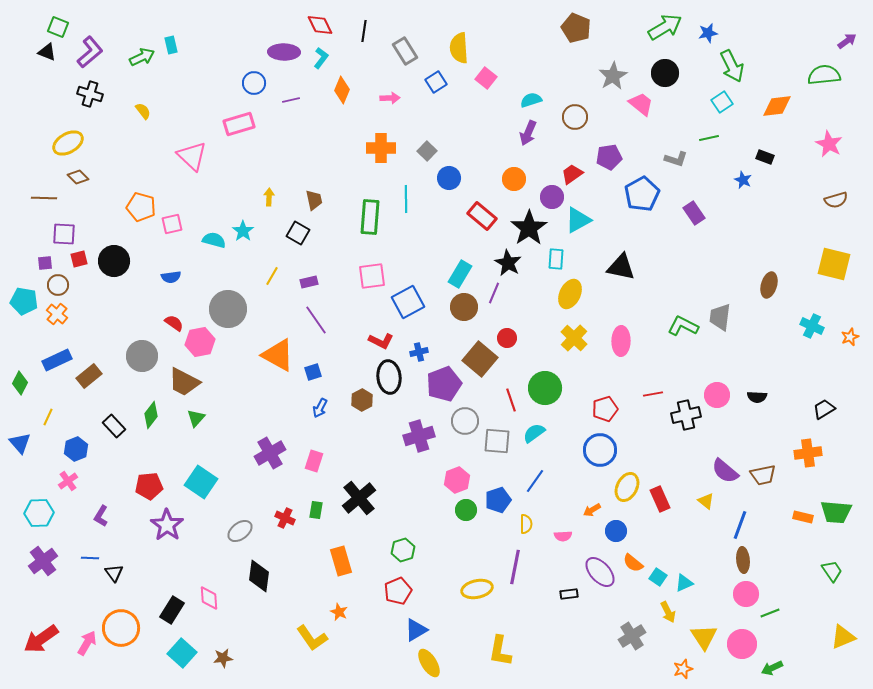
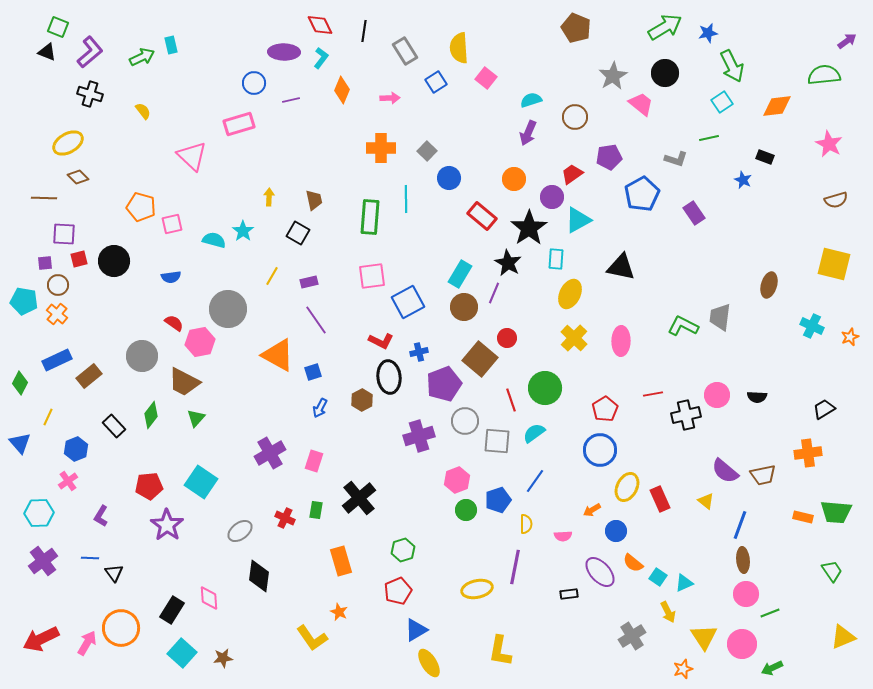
red pentagon at (605, 409): rotated 15 degrees counterclockwise
red arrow at (41, 639): rotated 9 degrees clockwise
